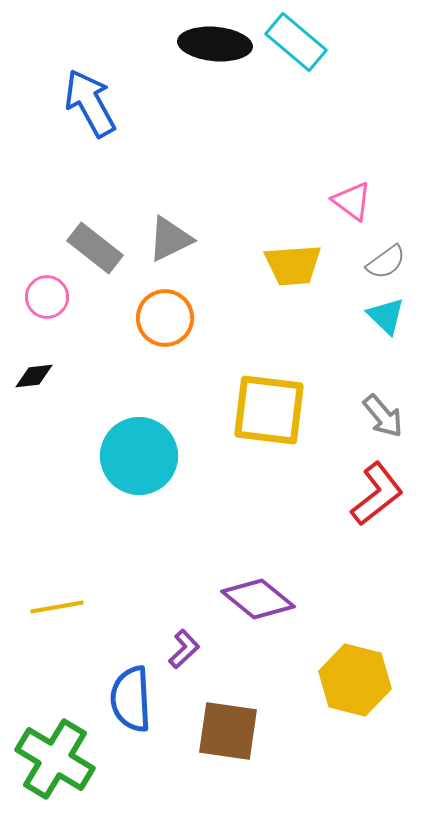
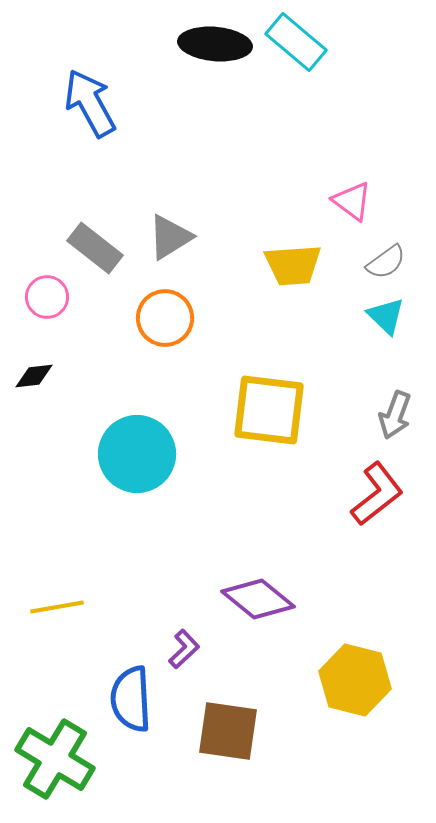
gray triangle: moved 2 px up; rotated 6 degrees counterclockwise
gray arrow: moved 12 px right, 1 px up; rotated 60 degrees clockwise
cyan circle: moved 2 px left, 2 px up
